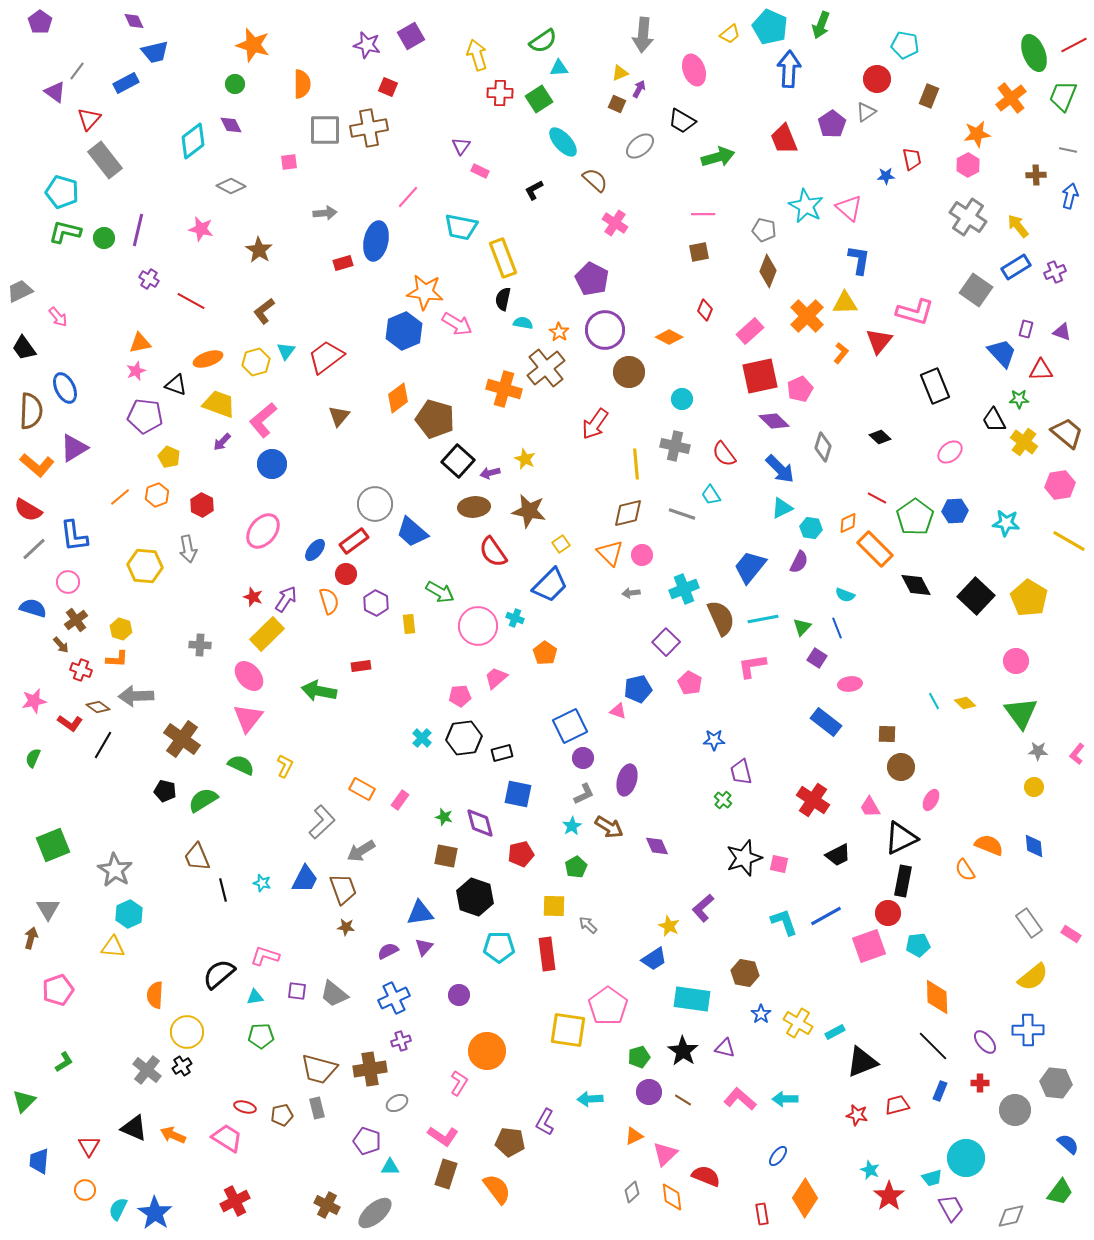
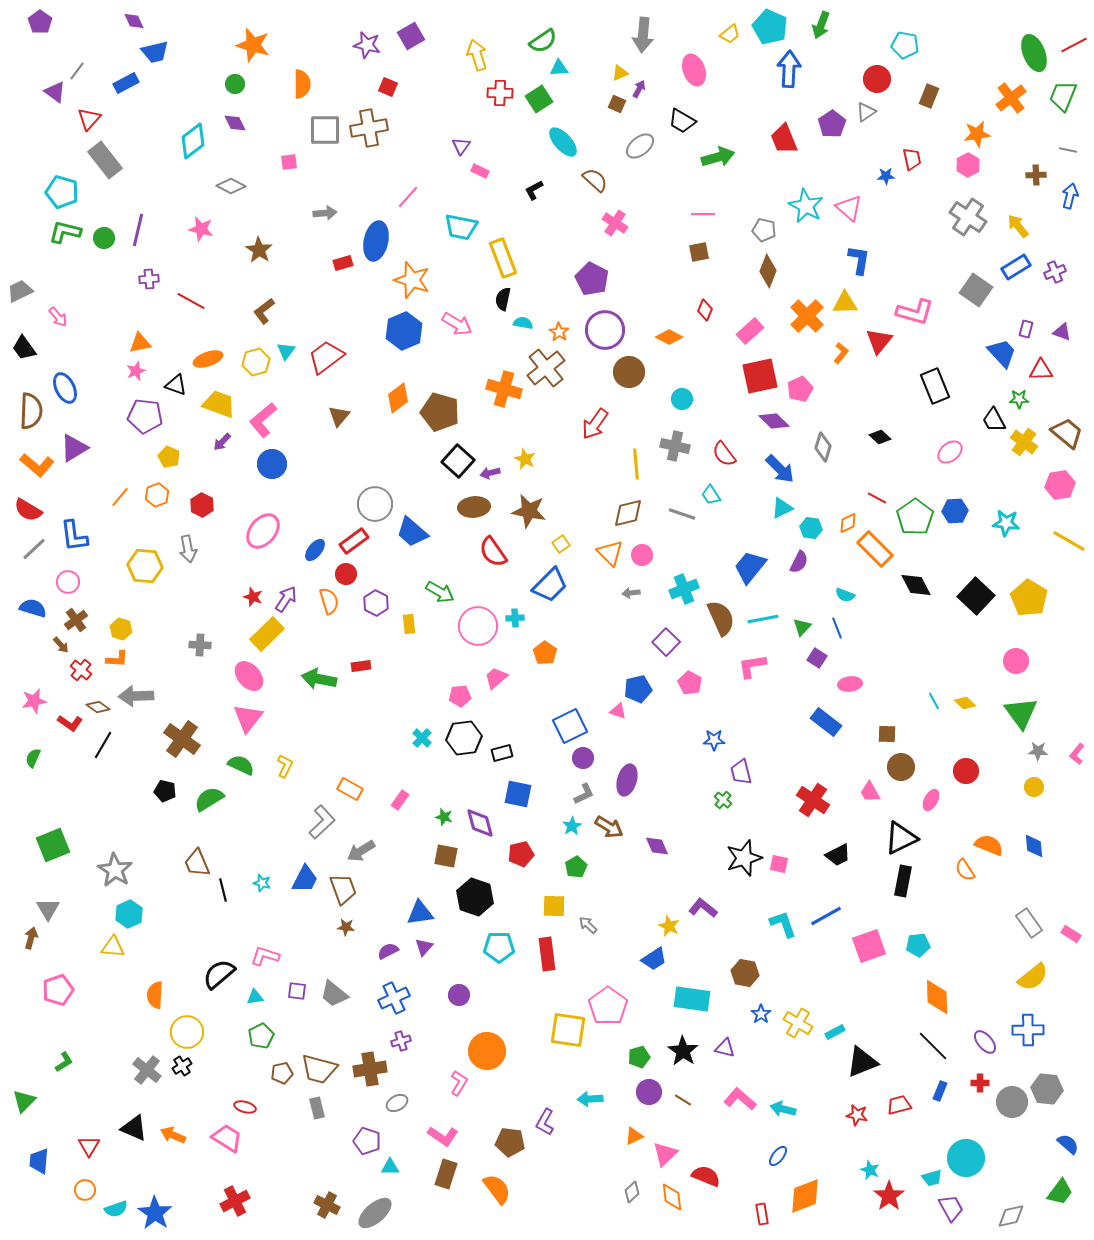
purple diamond at (231, 125): moved 4 px right, 2 px up
purple cross at (149, 279): rotated 36 degrees counterclockwise
orange star at (425, 292): moved 13 px left, 12 px up; rotated 12 degrees clockwise
brown pentagon at (435, 419): moved 5 px right, 7 px up
orange line at (120, 497): rotated 10 degrees counterclockwise
cyan cross at (515, 618): rotated 24 degrees counterclockwise
red cross at (81, 670): rotated 20 degrees clockwise
green arrow at (319, 691): moved 12 px up
orange rectangle at (362, 789): moved 12 px left
green semicircle at (203, 800): moved 6 px right, 1 px up
pink trapezoid at (870, 807): moved 15 px up
brown trapezoid at (197, 857): moved 6 px down
purple L-shape at (703, 908): rotated 80 degrees clockwise
red circle at (888, 913): moved 78 px right, 142 px up
cyan L-shape at (784, 922): moved 1 px left, 2 px down
green pentagon at (261, 1036): rotated 25 degrees counterclockwise
gray hexagon at (1056, 1083): moved 9 px left, 6 px down
cyan arrow at (785, 1099): moved 2 px left, 10 px down; rotated 15 degrees clockwise
red trapezoid at (897, 1105): moved 2 px right
gray circle at (1015, 1110): moved 3 px left, 8 px up
brown pentagon at (282, 1115): moved 42 px up
orange diamond at (805, 1198): moved 2 px up; rotated 36 degrees clockwise
cyan semicircle at (118, 1209): moved 2 px left; rotated 135 degrees counterclockwise
